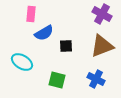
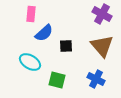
blue semicircle: rotated 12 degrees counterclockwise
brown triangle: rotated 50 degrees counterclockwise
cyan ellipse: moved 8 px right
